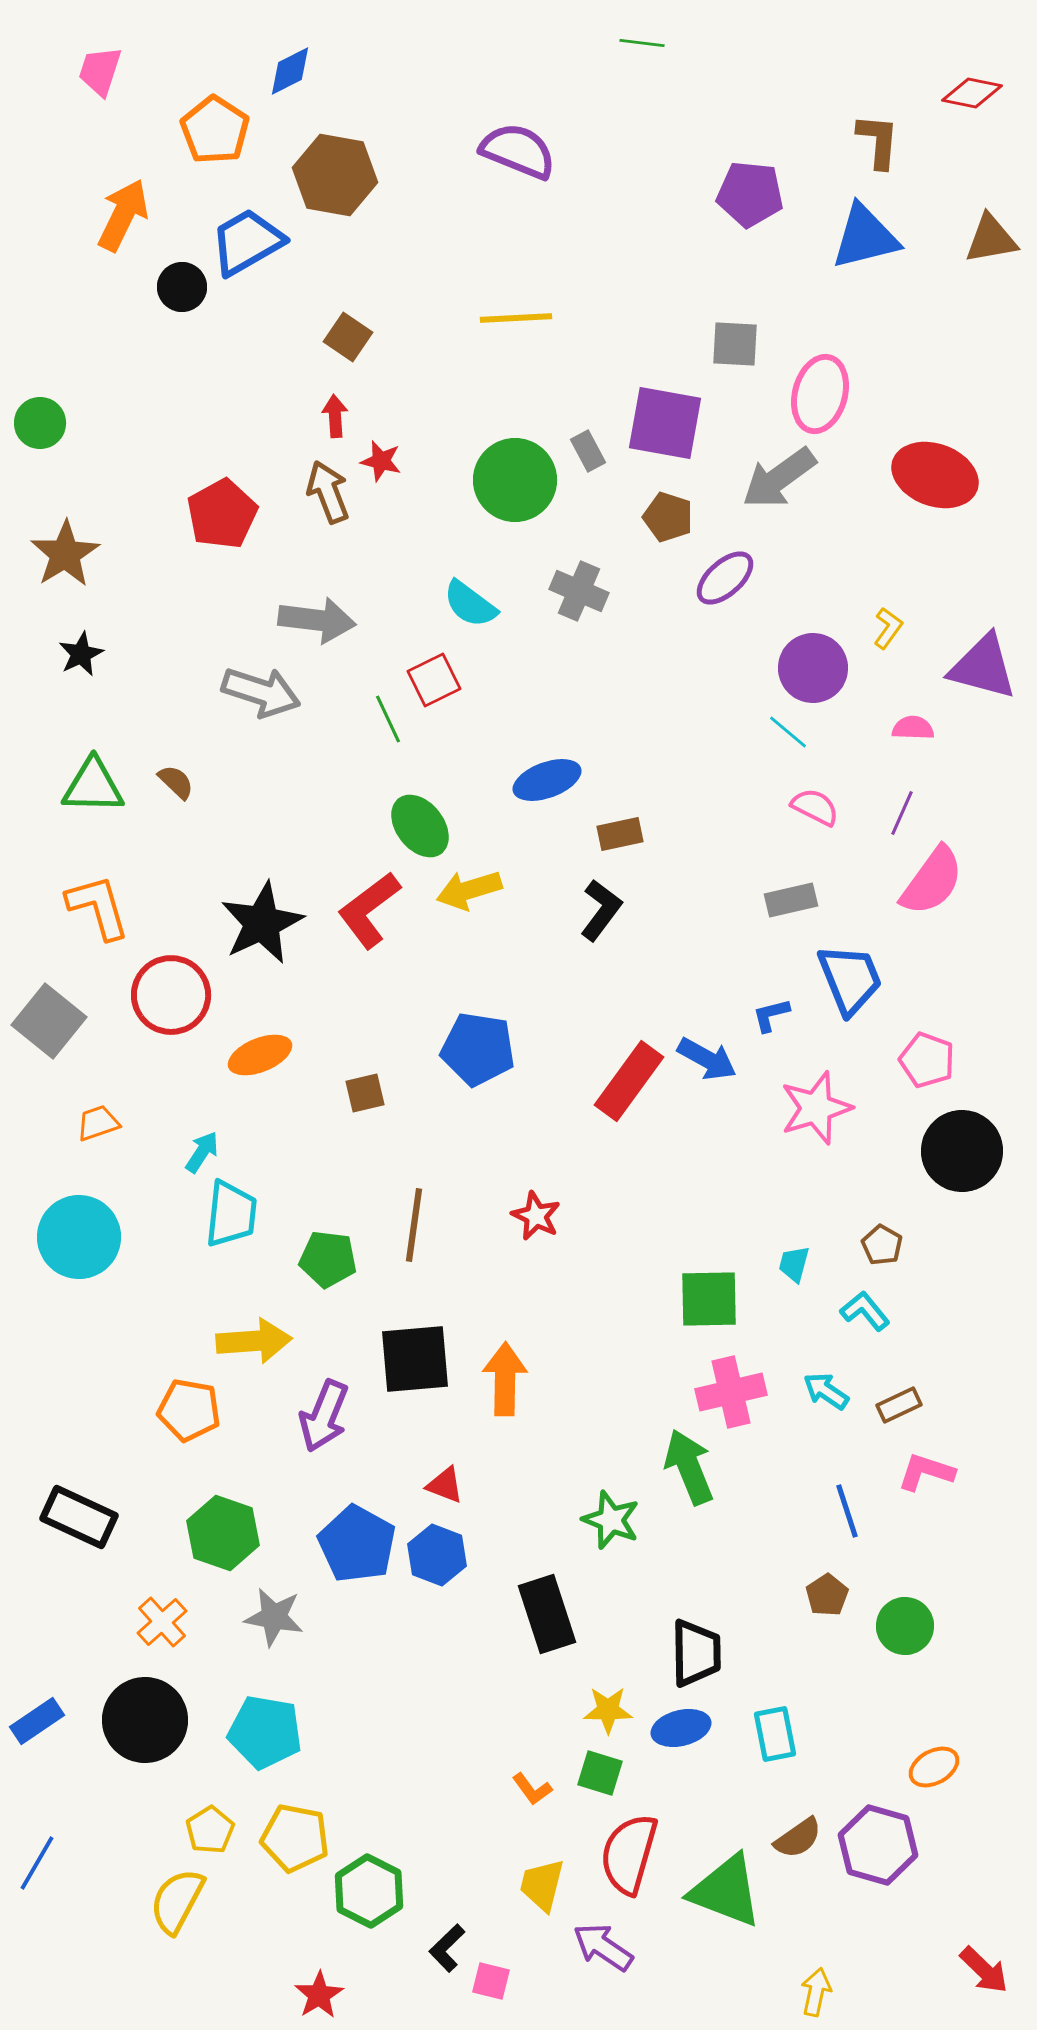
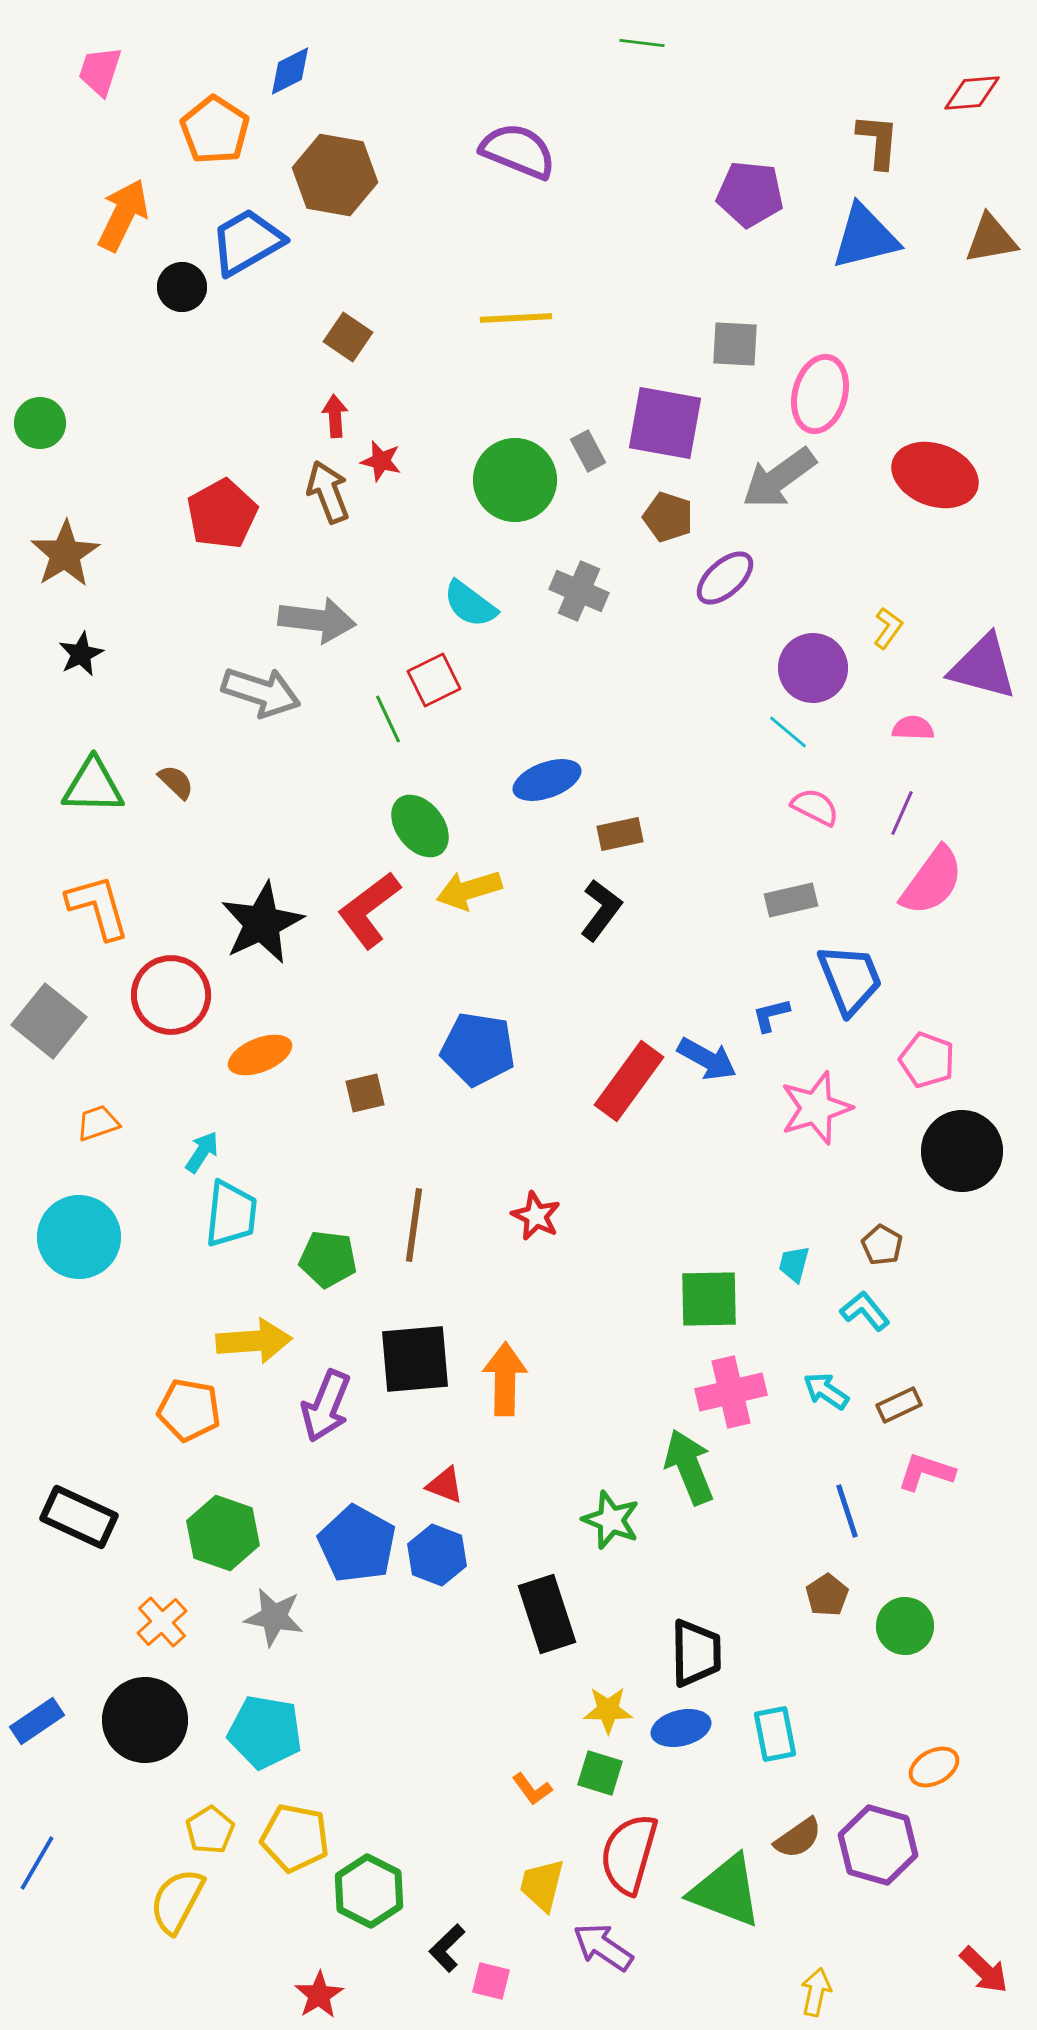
red diamond at (972, 93): rotated 16 degrees counterclockwise
purple arrow at (324, 1416): moved 2 px right, 10 px up
